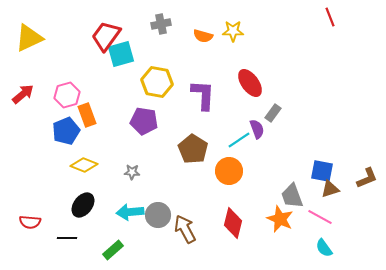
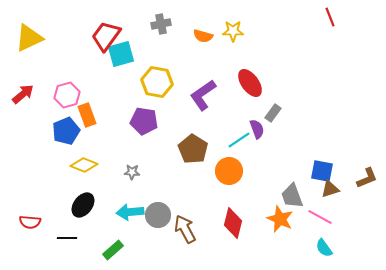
purple L-shape: rotated 128 degrees counterclockwise
